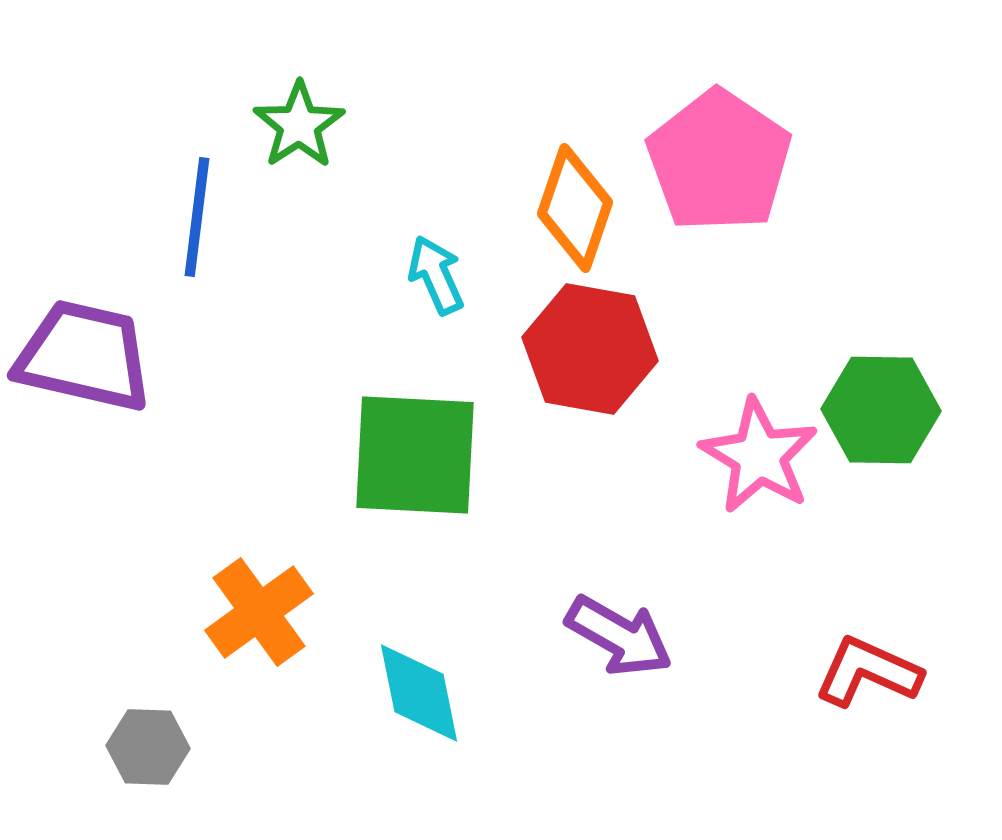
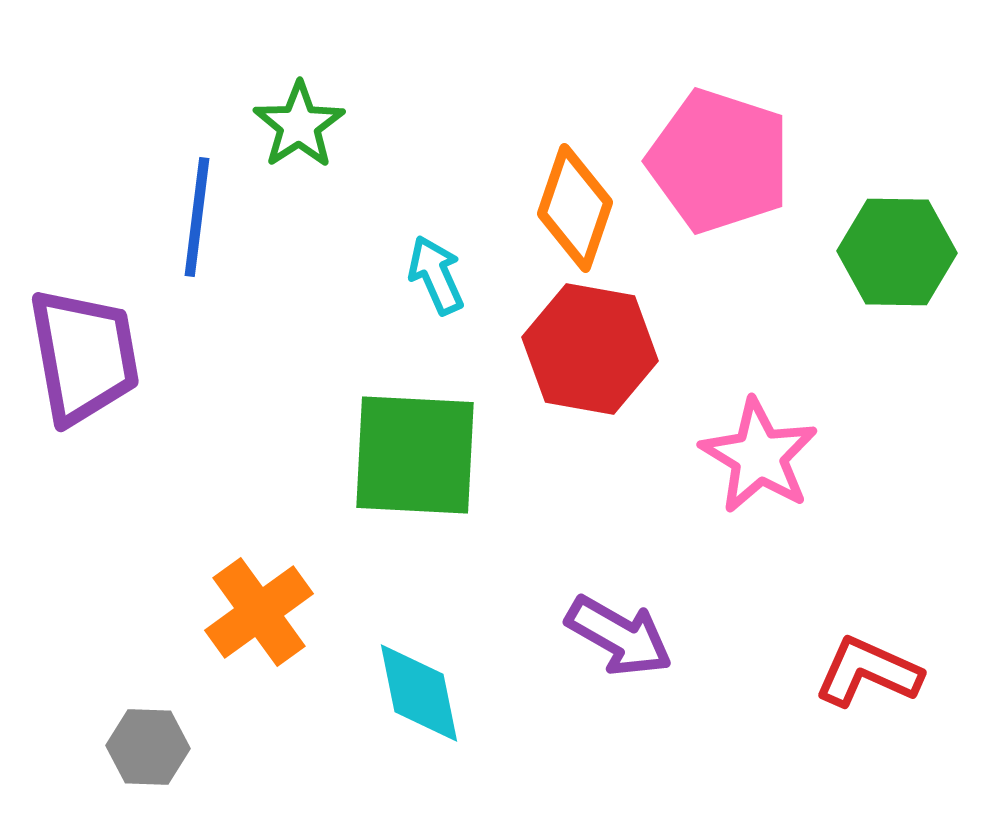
pink pentagon: rotated 16 degrees counterclockwise
purple trapezoid: rotated 67 degrees clockwise
green hexagon: moved 16 px right, 158 px up
